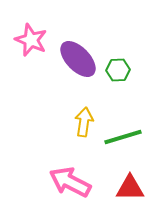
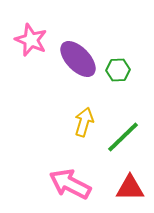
yellow arrow: rotated 8 degrees clockwise
green line: rotated 27 degrees counterclockwise
pink arrow: moved 2 px down
